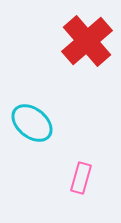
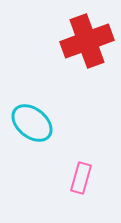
red cross: rotated 21 degrees clockwise
